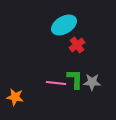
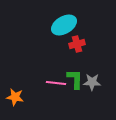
red cross: moved 1 px up; rotated 21 degrees clockwise
